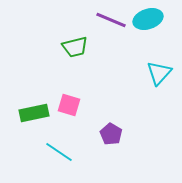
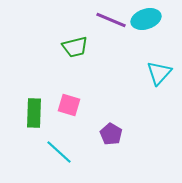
cyan ellipse: moved 2 px left
green rectangle: rotated 76 degrees counterclockwise
cyan line: rotated 8 degrees clockwise
